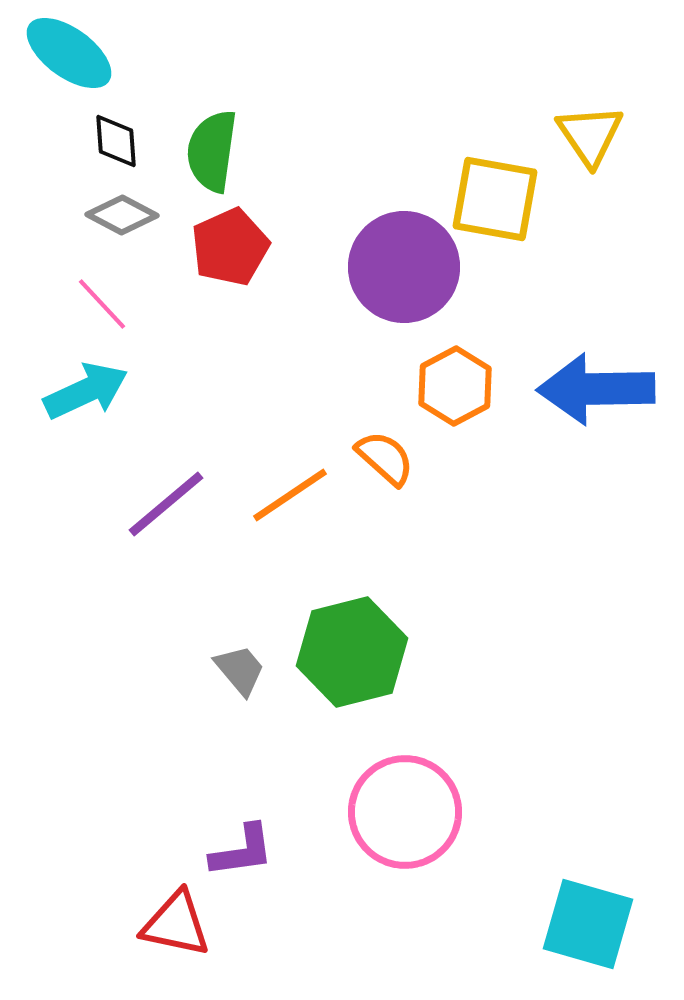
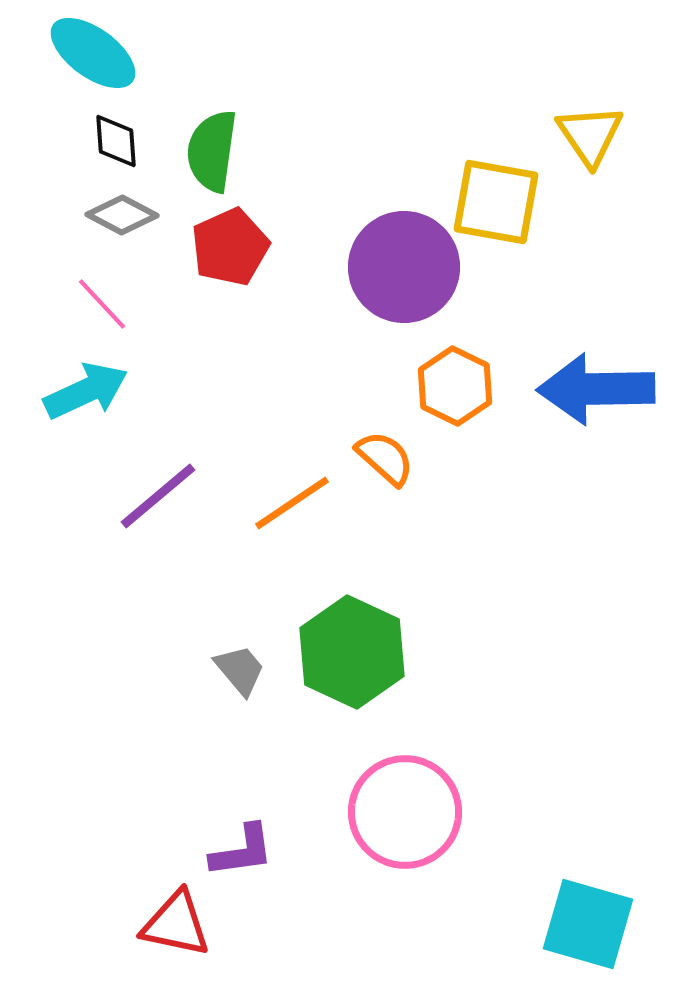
cyan ellipse: moved 24 px right
yellow square: moved 1 px right, 3 px down
orange hexagon: rotated 6 degrees counterclockwise
orange line: moved 2 px right, 8 px down
purple line: moved 8 px left, 8 px up
green hexagon: rotated 21 degrees counterclockwise
